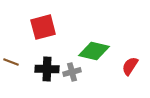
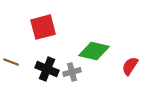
black cross: rotated 20 degrees clockwise
